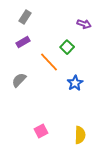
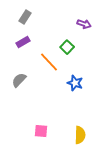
blue star: rotated 21 degrees counterclockwise
pink square: rotated 32 degrees clockwise
